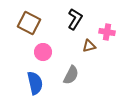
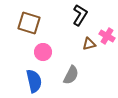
black L-shape: moved 5 px right, 4 px up
brown square: rotated 10 degrees counterclockwise
pink cross: moved 4 px down; rotated 21 degrees clockwise
brown triangle: moved 2 px up
blue semicircle: moved 1 px left, 2 px up
